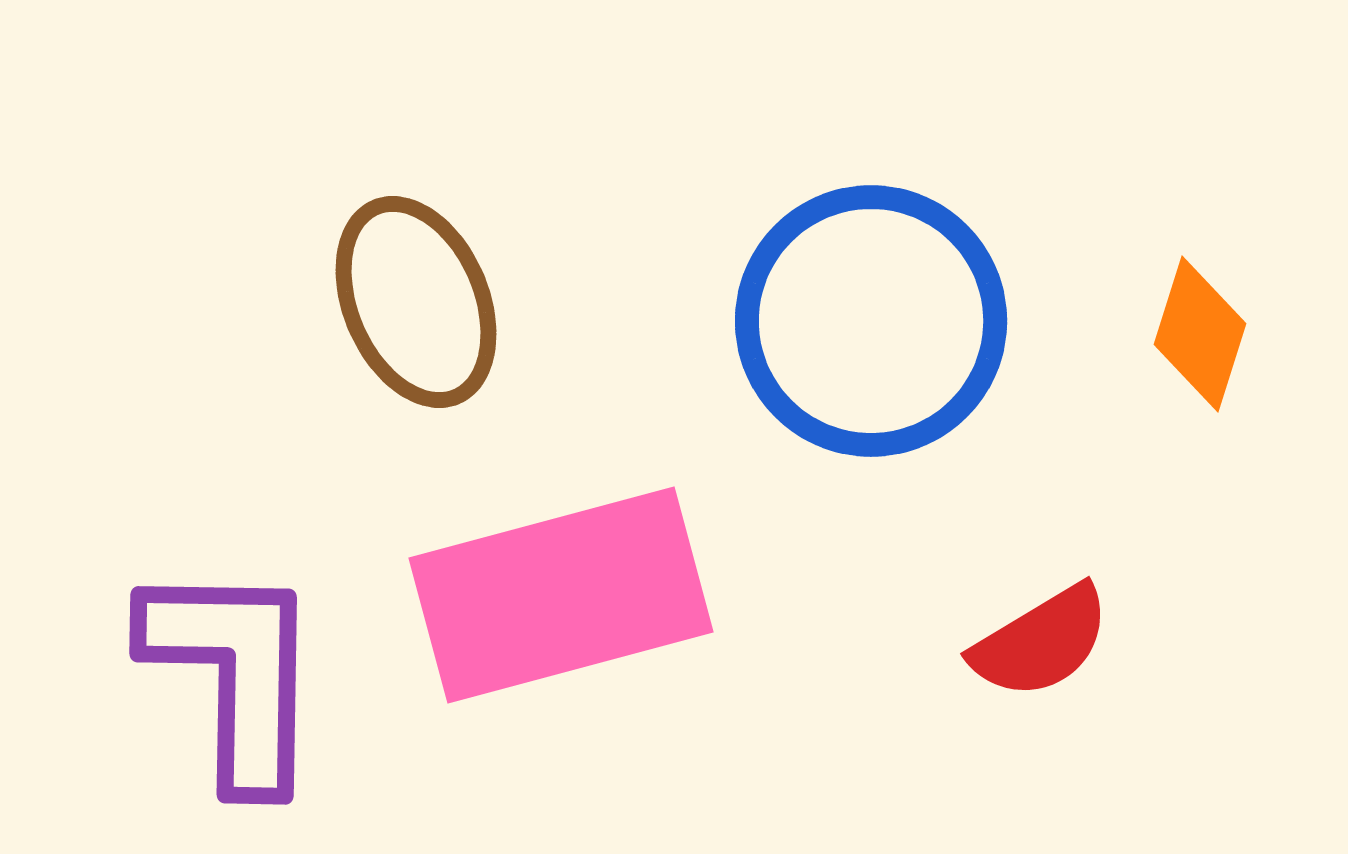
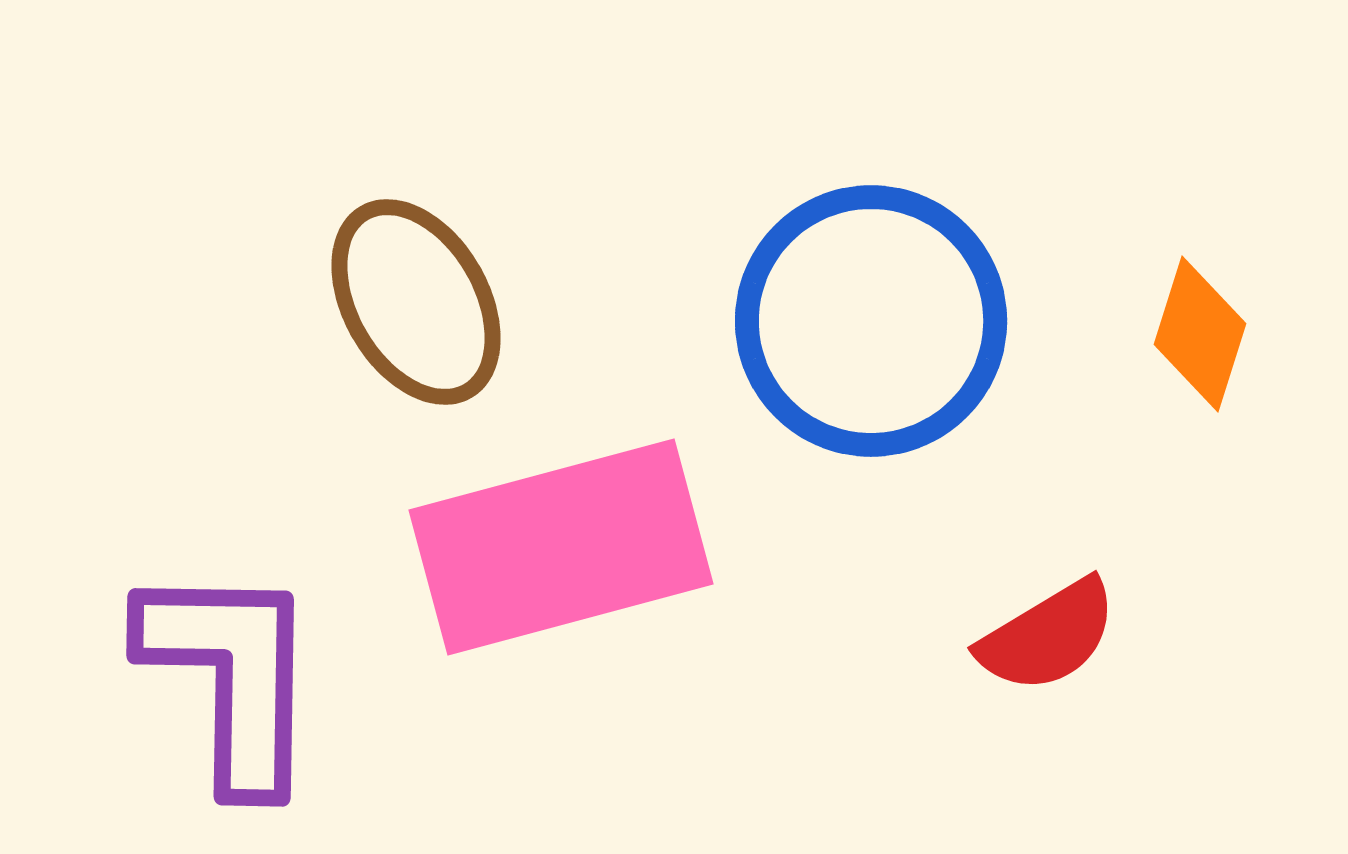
brown ellipse: rotated 7 degrees counterclockwise
pink rectangle: moved 48 px up
red semicircle: moved 7 px right, 6 px up
purple L-shape: moved 3 px left, 2 px down
